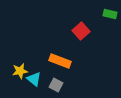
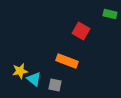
red square: rotated 18 degrees counterclockwise
orange rectangle: moved 7 px right
gray square: moved 1 px left; rotated 16 degrees counterclockwise
